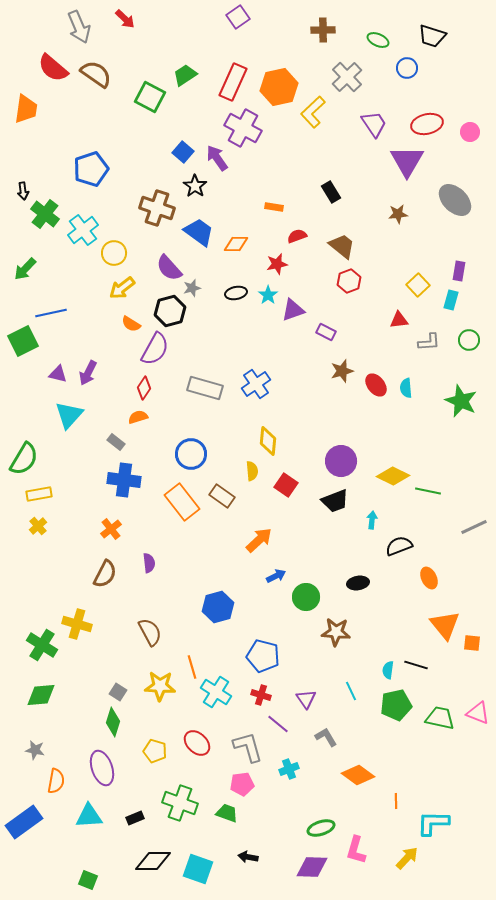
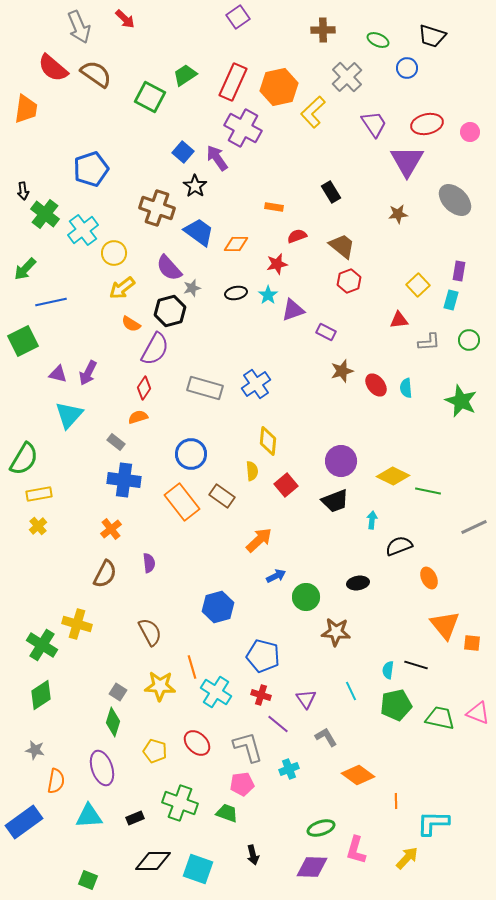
blue line at (51, 313): moved 11 px up
red square at (286, 485): rotated 15 degrees clockwise
green diamond at (41, 695): rotated 28 degrees counterclockwise
black arrow at (248, 857): moved 5 px right, 2 px up; rotated 114 degrees counterclockwise
